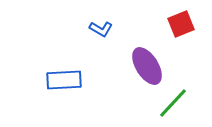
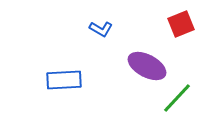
purple ellipse: rotated 30 degrees counterclockwise
green line: moved 4 px right, 5 px up
